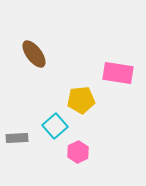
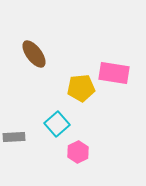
pink rectangle: moved 4 px left
yellow pentagon: moved 12 px up
cyan square: moved 2 px right, 2 px up
gray rectangle: moved 3 px left, 1 px up
